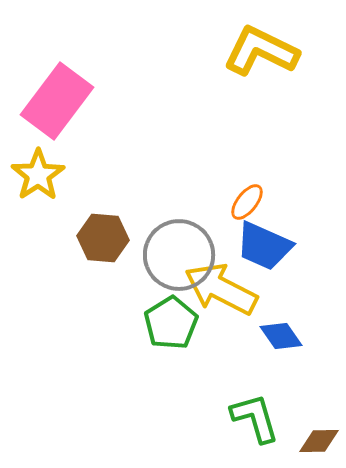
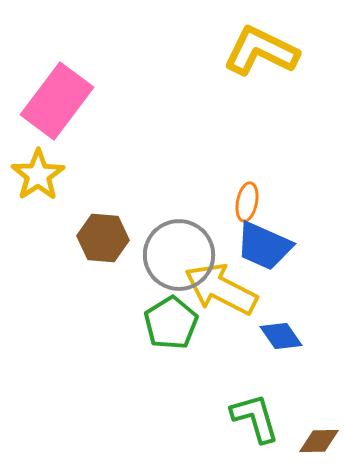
orange ellipse: rotated 27 degrees counterclockwise
